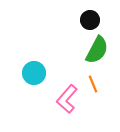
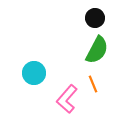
black circle: moved 5 px right, 2 px up
